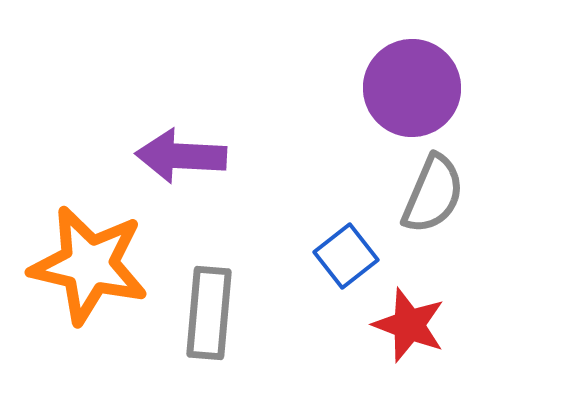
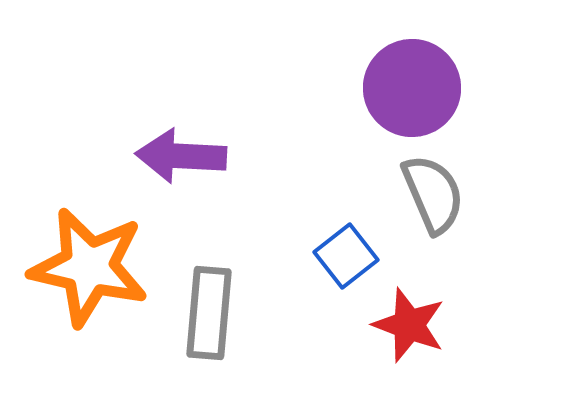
gray semicircle: rotated 46 degrees counterclockwise
orange star: moved 2 px down
